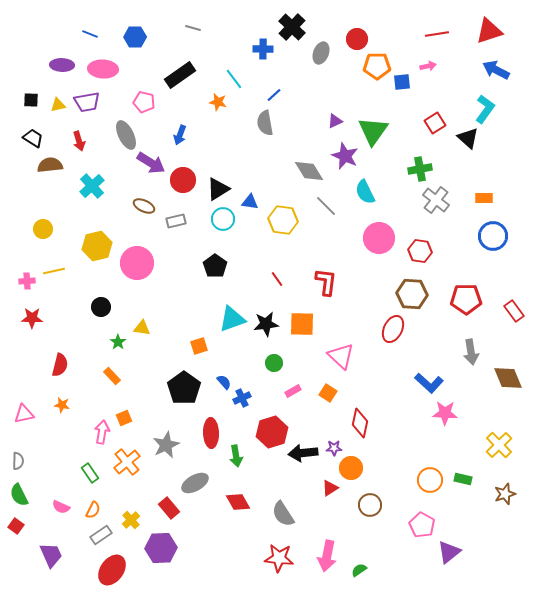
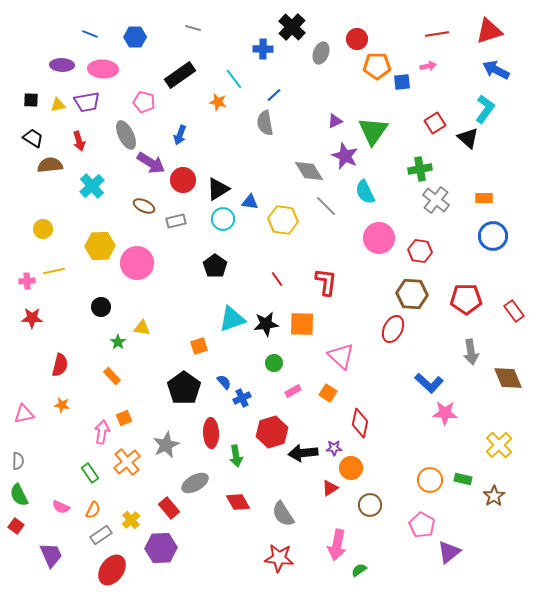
yellow hexagon at (97, 246): moved 3 px right; rotated 12 degrees clockwise
brown star at (505, 494): moved 11 px left, 2 px down; rotated 15 degrees counterclockwise
pink arrow at (327, 556): moved 10 px right, 11 px up
